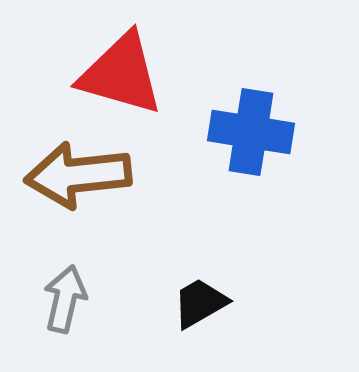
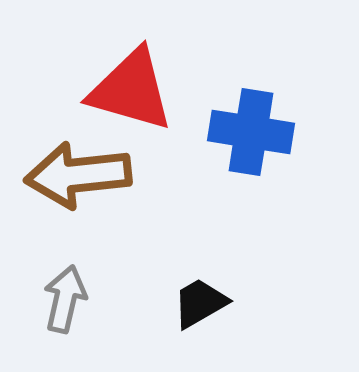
red triangle: moved 10 px right, 16 px down
